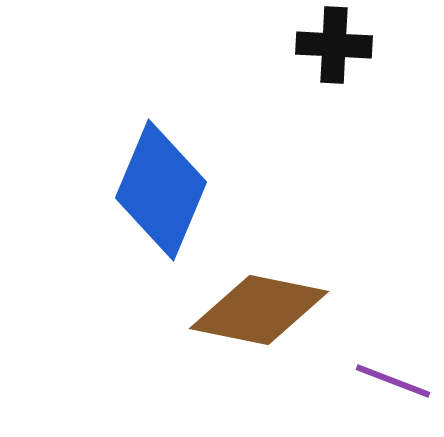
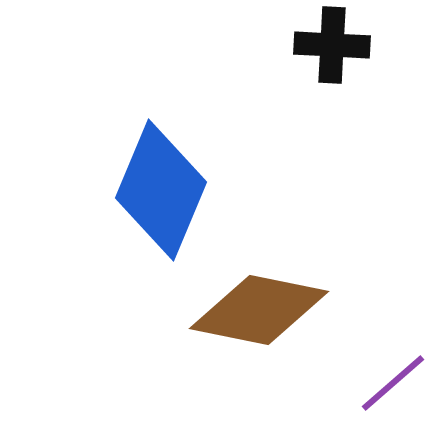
black cross: moved 2 px left
purple line: moved 2 px down; rotated 62 degrees counterclockwise
